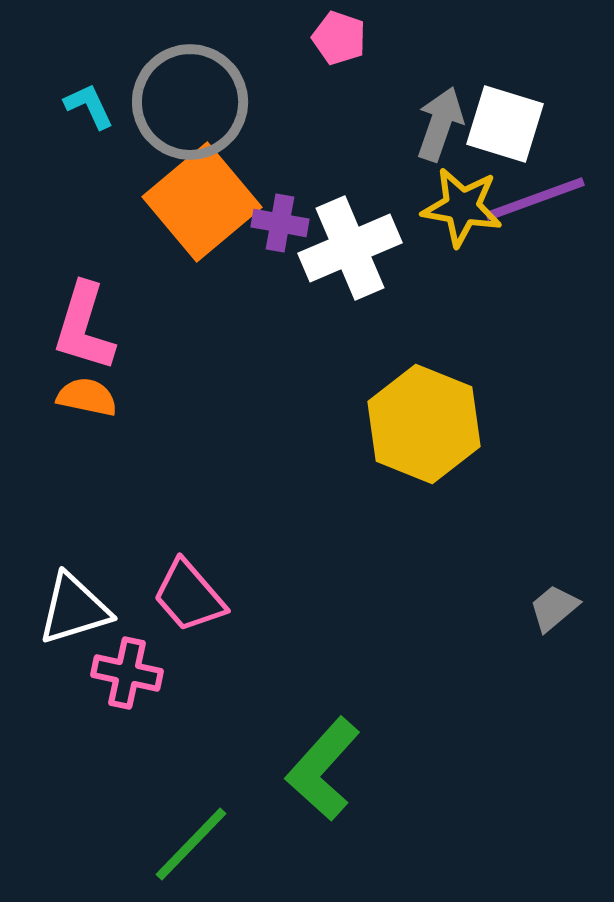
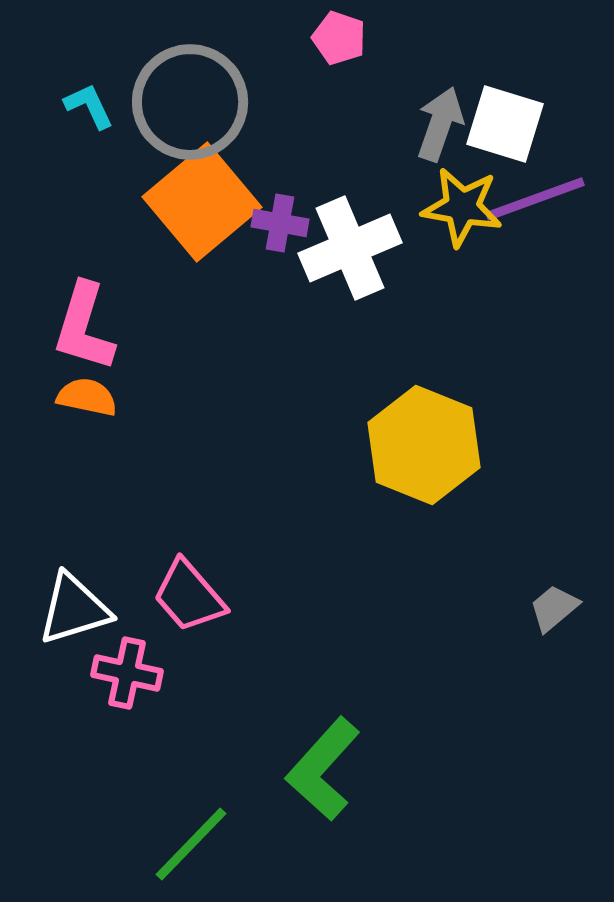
yellow hexagon: moved 21 px down
